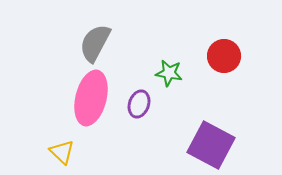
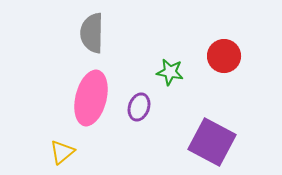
gray semicircle: moved 3 px left, 10 px up; rotated 27 degrees counterclockwise
green star: moved 1 px right, 1 px up
purple ellipse: moved 3 px down
purple square: moved 1 px right, 3 px up
yellow triangle: rotated 36 degrees clockwise
